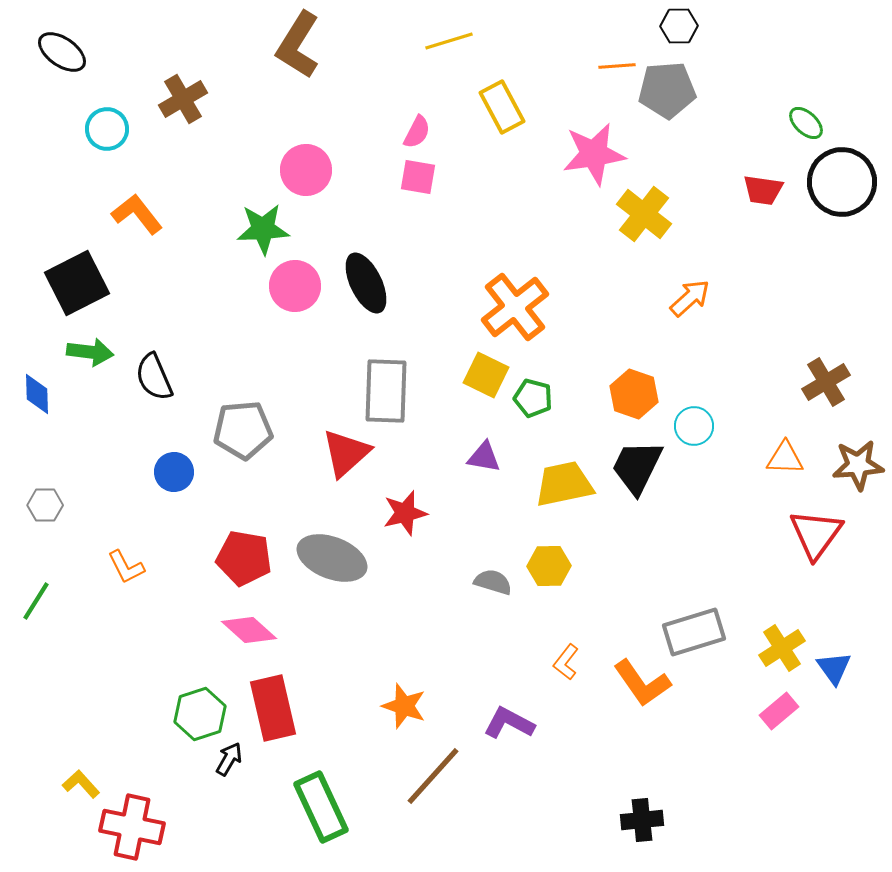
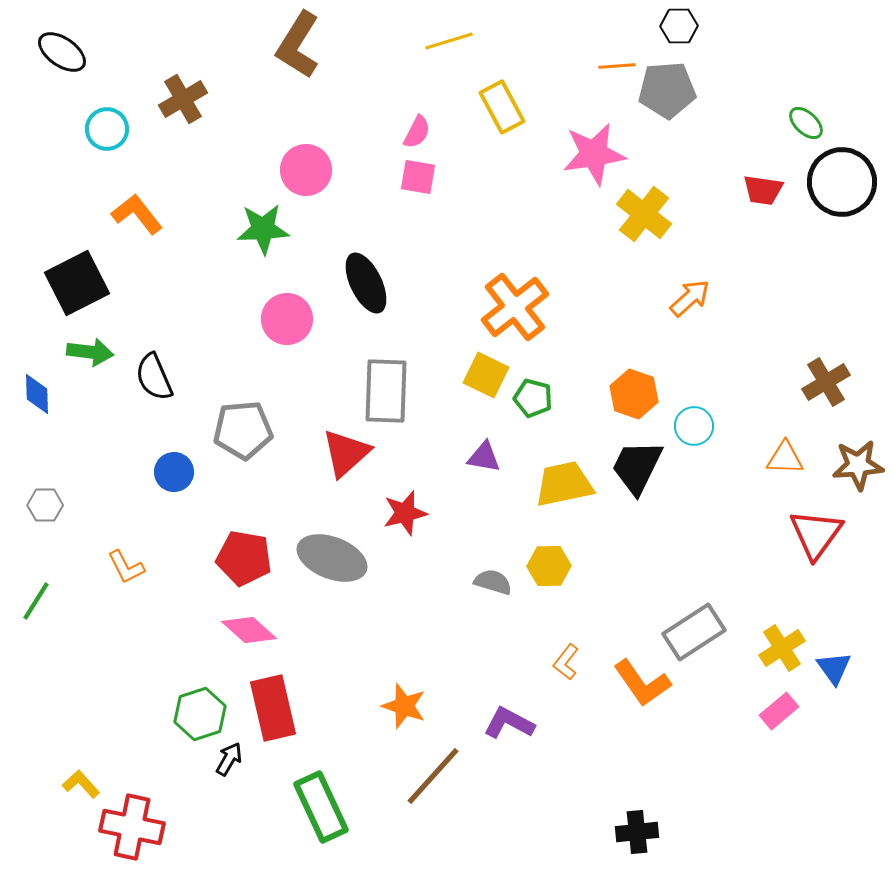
pink circle at (295, 286): moved 8 px left, 33 px down
gray rectangle at (694, 632): rotated 16 degrees counterclockwise
black cross at (642, 820): moved 5 px left, 12 px down
